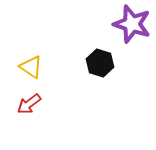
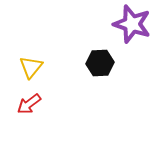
black hexagon: rotated 20 degrees counterclockwise
yellow triangle: rotated 35 degrees clockwise
